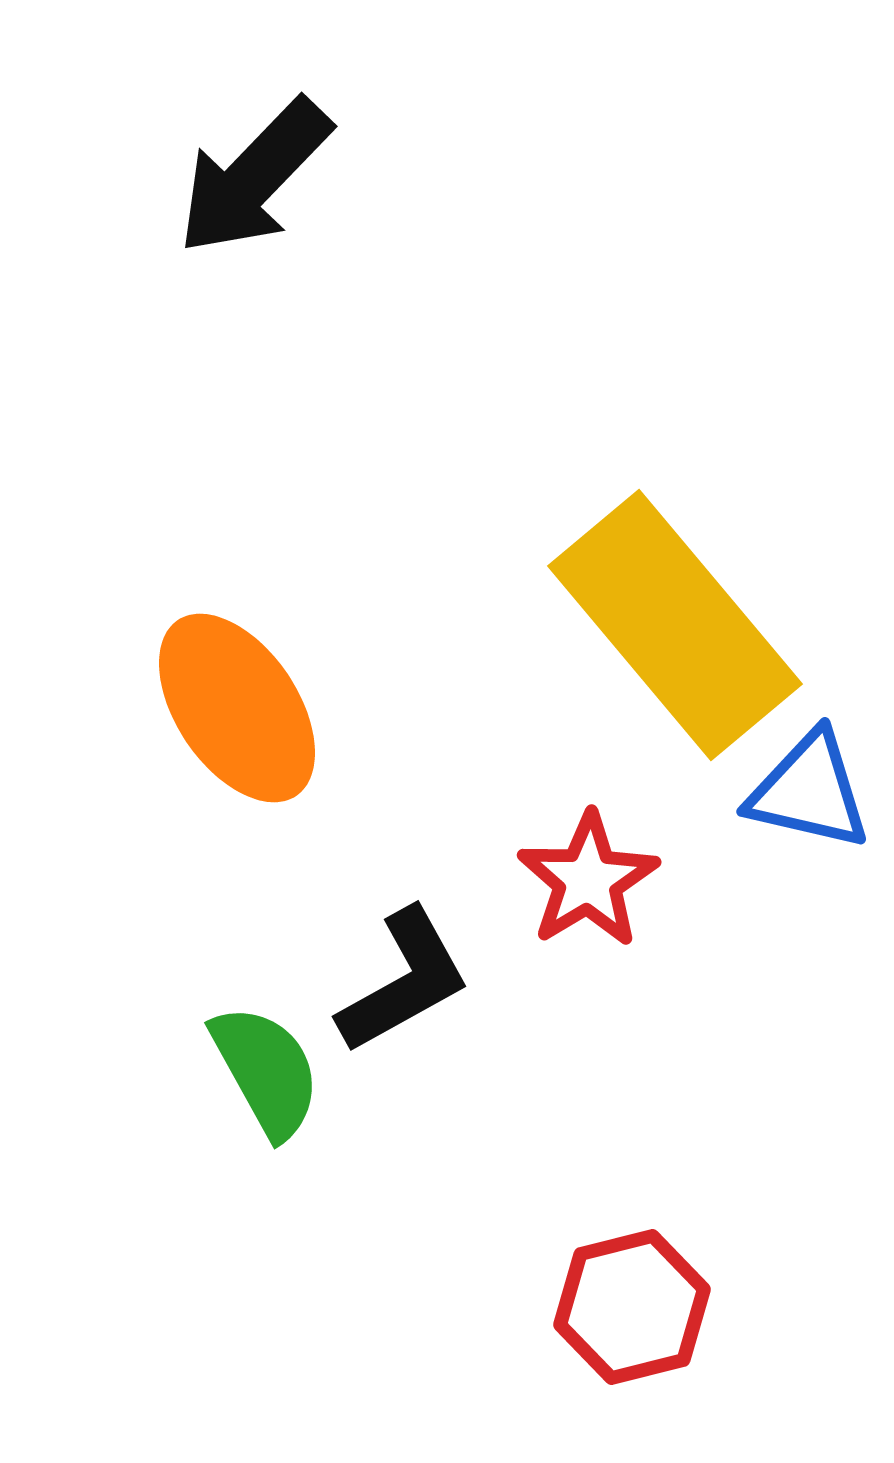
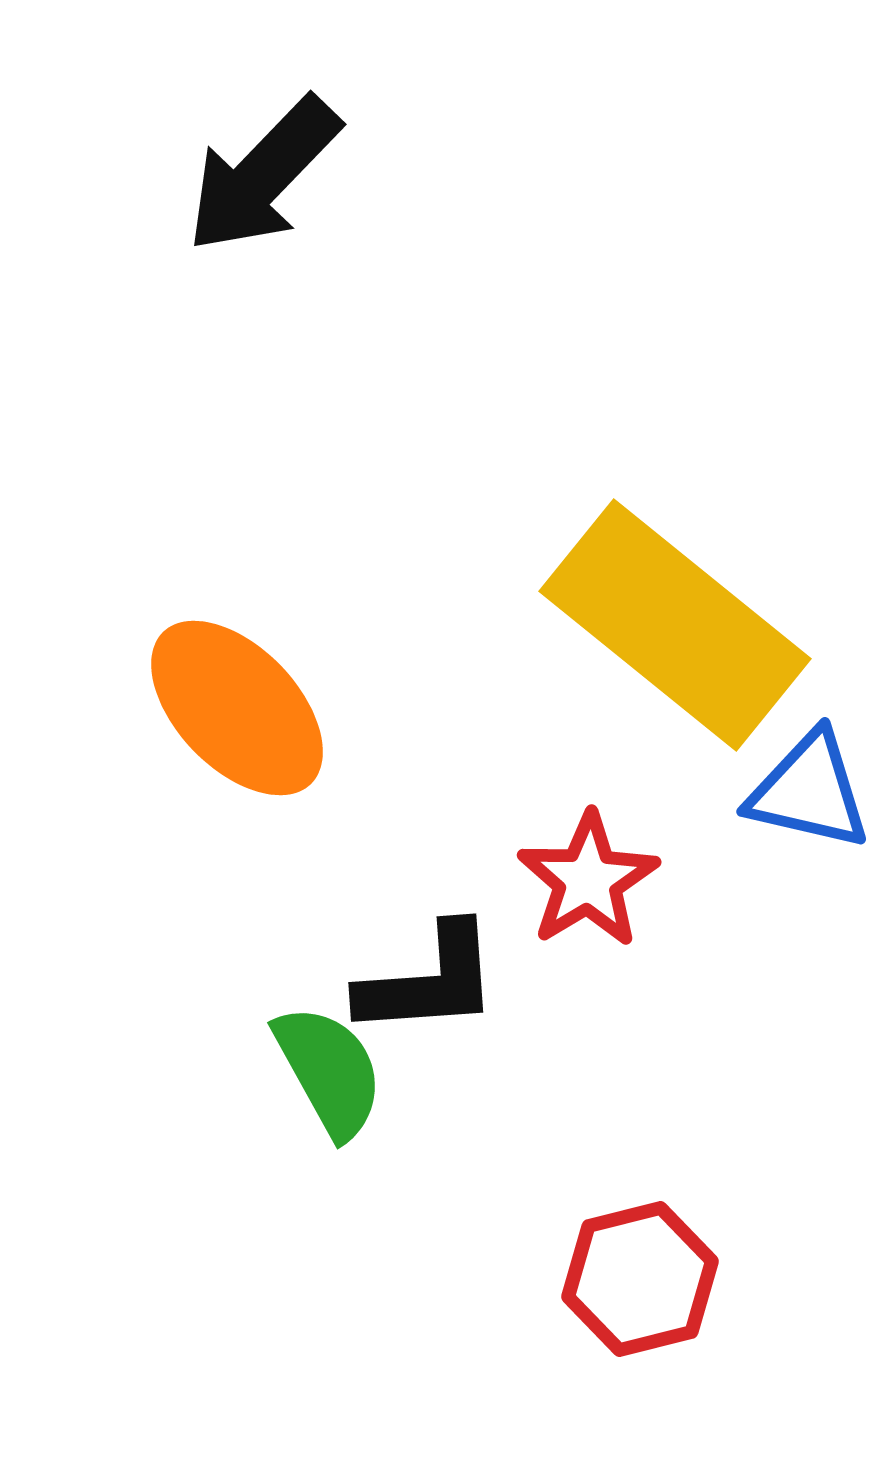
black arrow: moved 9 px right, 2 px up
yellow rectangle: rotated 11 degrees counterclockwise
orange ellipse: rotated 10 degrees counterclockwise
black L-shape: moved 25 px right; rotated 25 degrees clockwise
green semicircle: moved 63 px right
red hexagon: moved 8 px right, 28 px up
